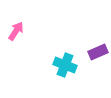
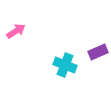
pink arrow: rotated 24 degrees clockwise
